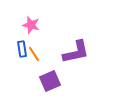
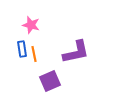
orange line: rotated 21 degrees clockwise
